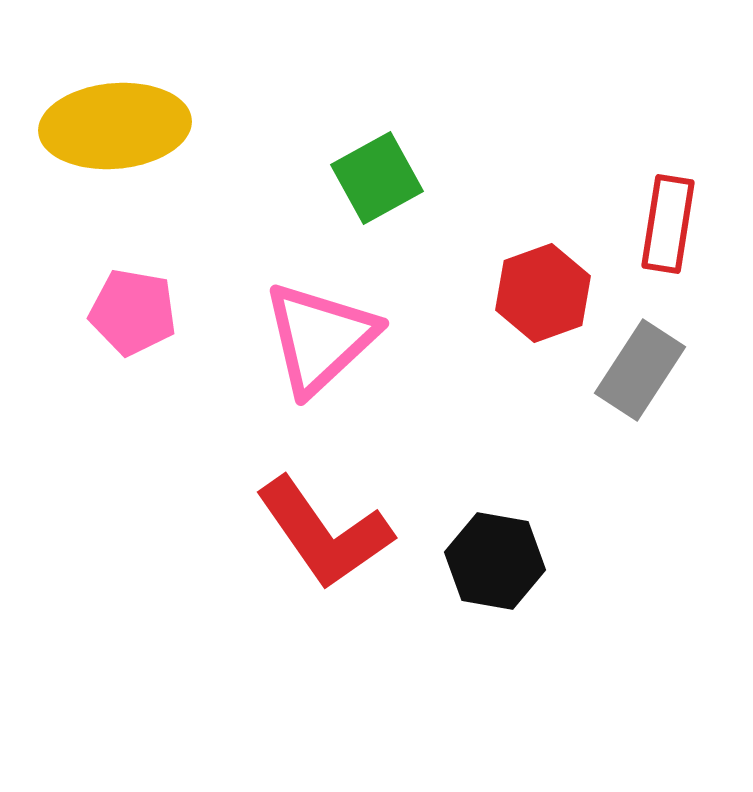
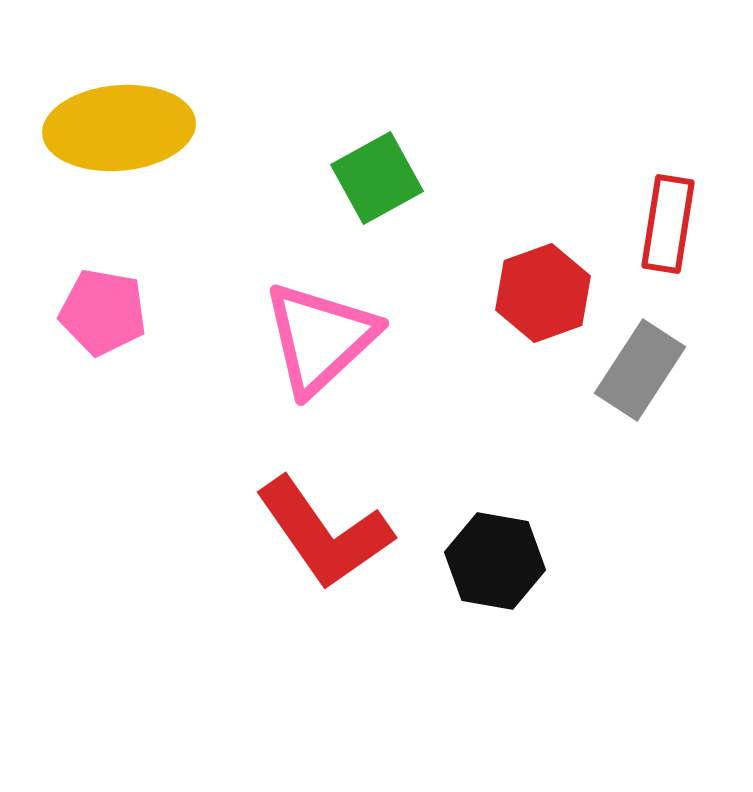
yellow ellipse: moved 4 px right, 2 px down
pink pentagon: moved 30 px left
